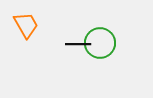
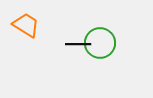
orange trapezoid: rotated 28 degrees counterclockwise
